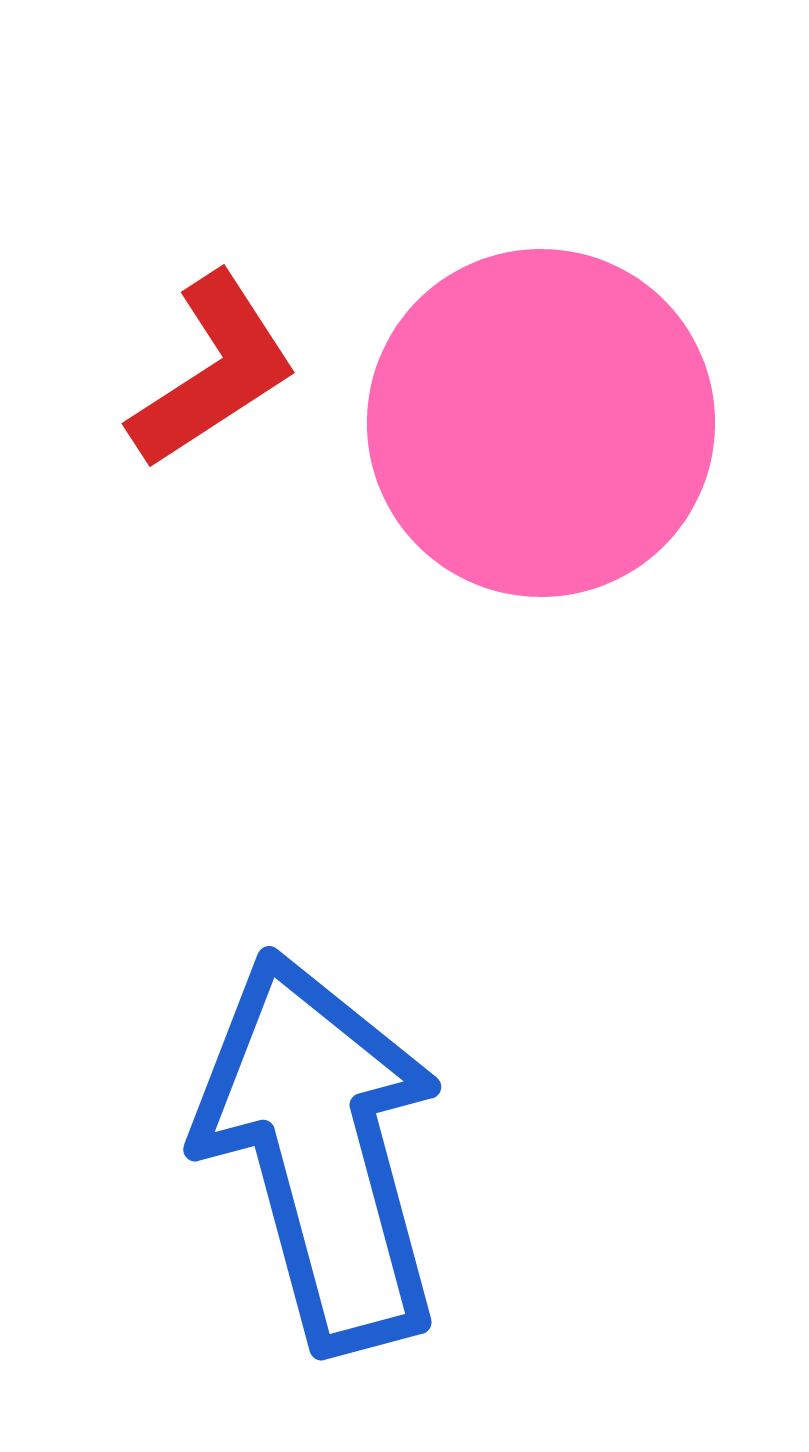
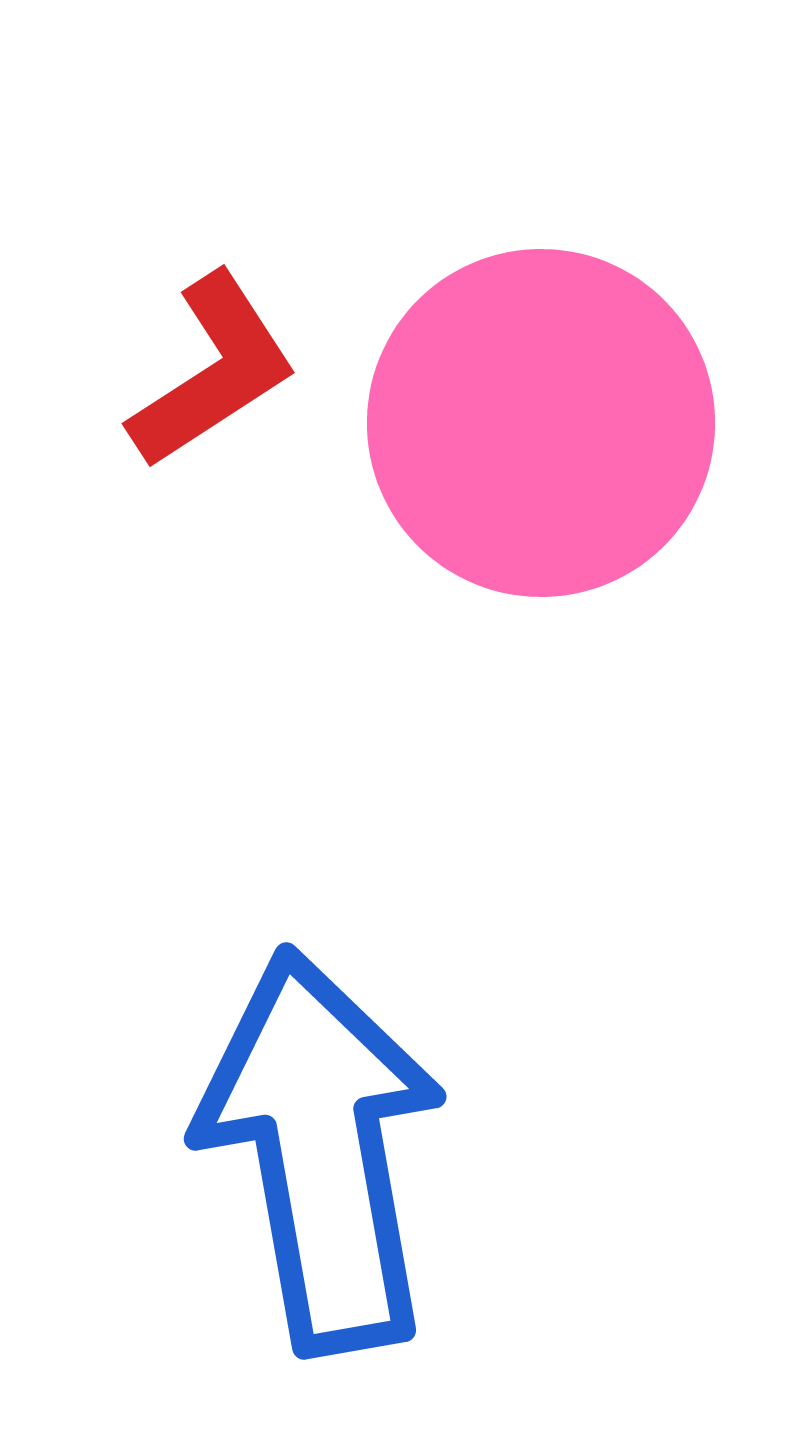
blue arrow: rotated 5 degrees clockwise
